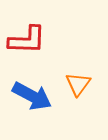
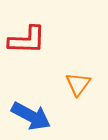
blue arrow: moved 1 px left, 20 px down
